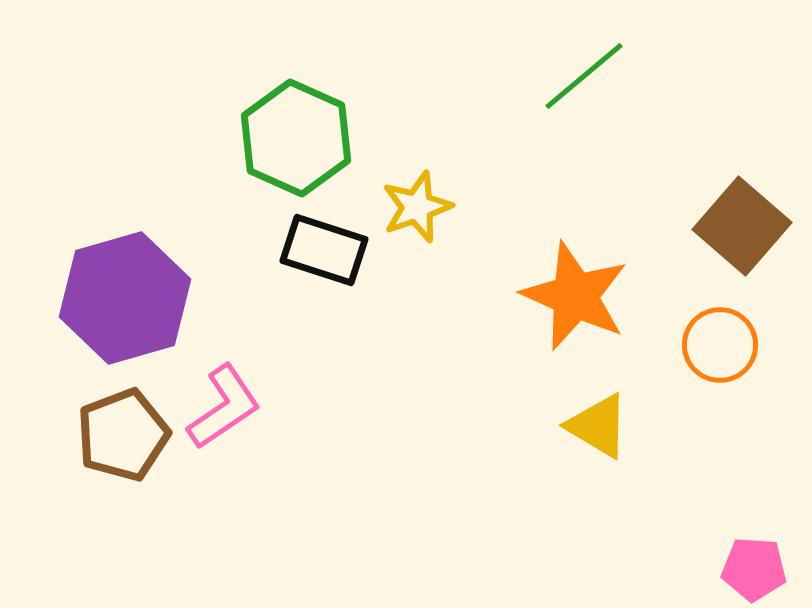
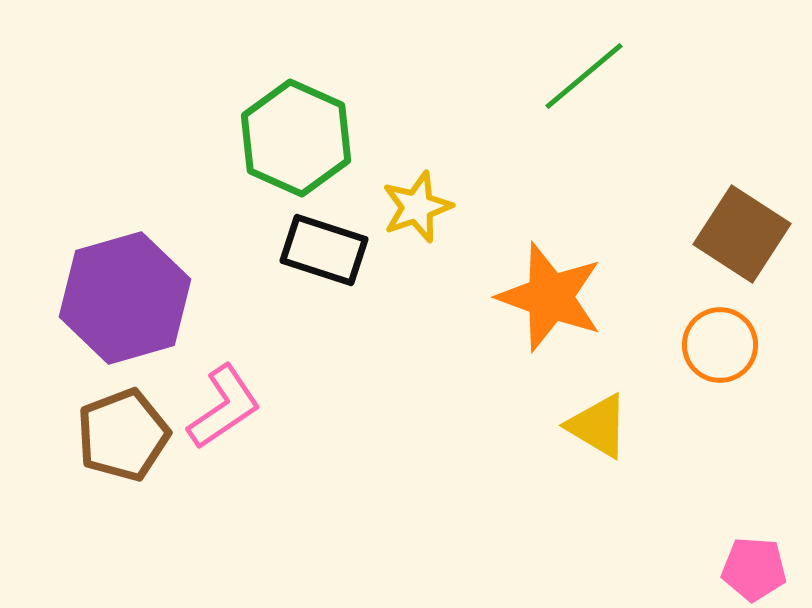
brown square: moved 8 px down; rotated 8 degrees counterclockwise
orange star: moved 25 px left, 1 px down; rotated 4 degrees counterclockwise
